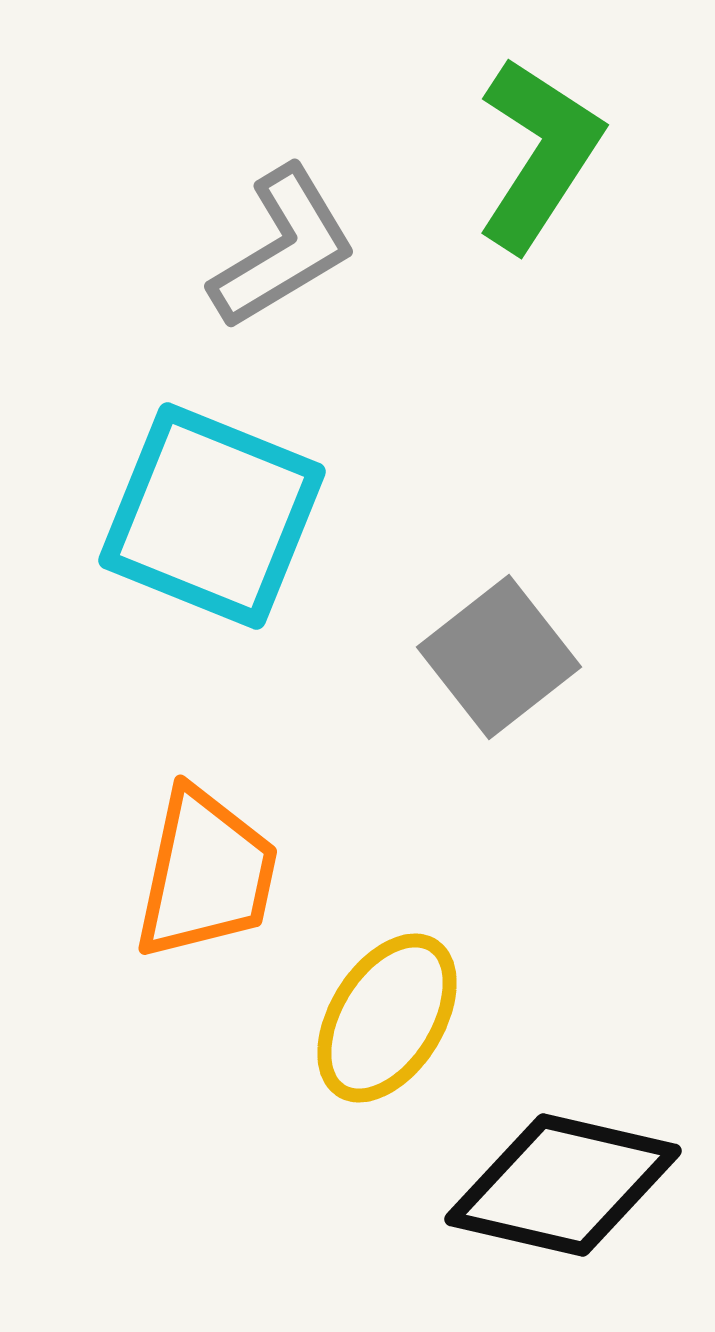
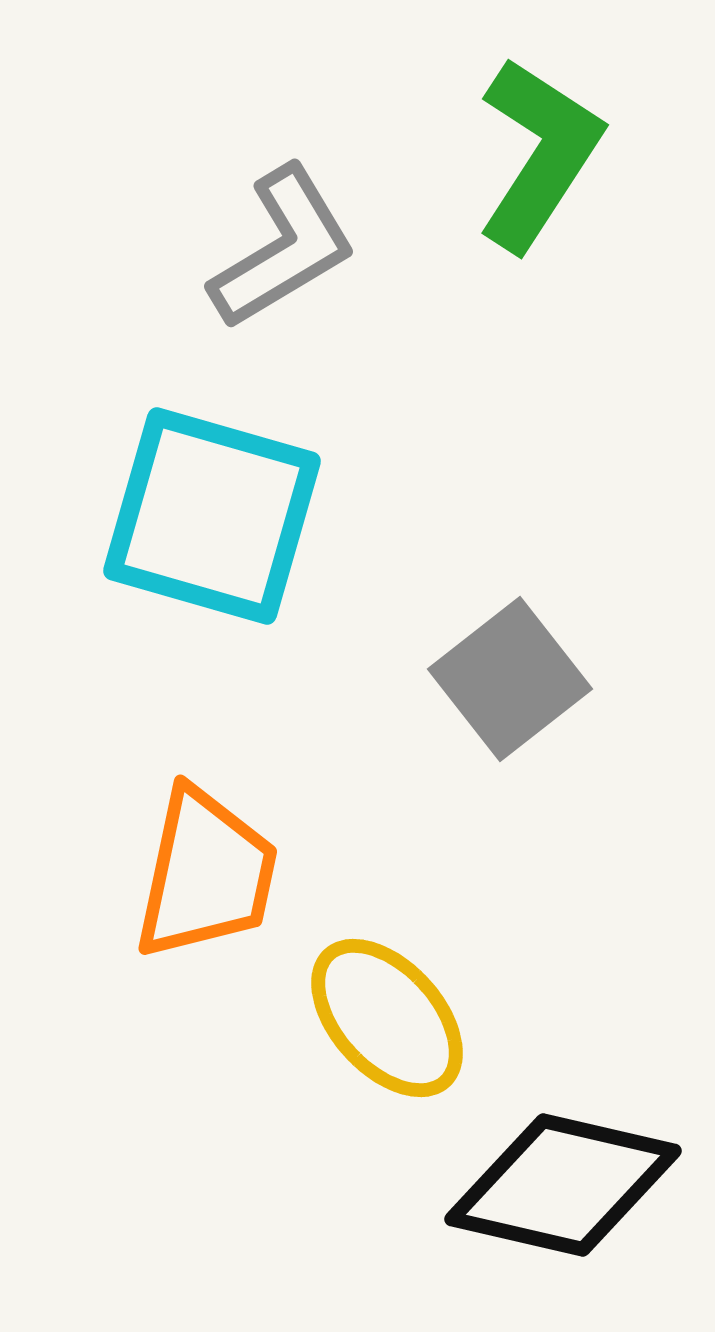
cyan square: rotated 6 degrees counterclockwise
gray square: moved 11 px right, 22 px down
yellow ellipse: rotated 74 degrees counterclockwise
